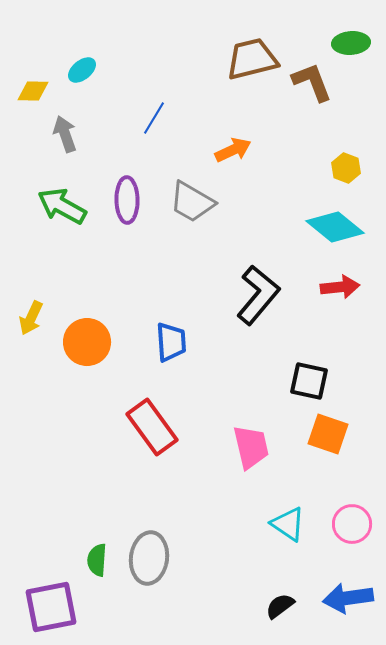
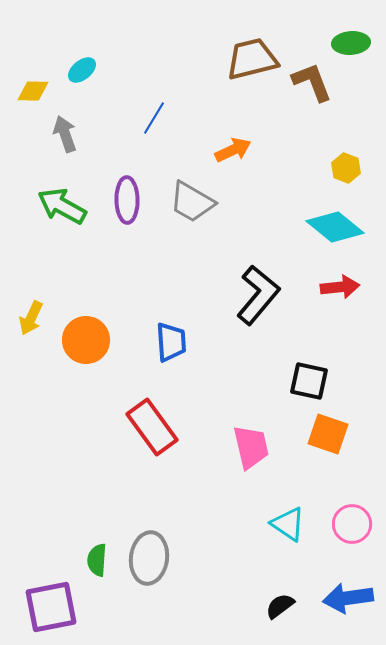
orange circle: moved 1 px left, 2 px up
